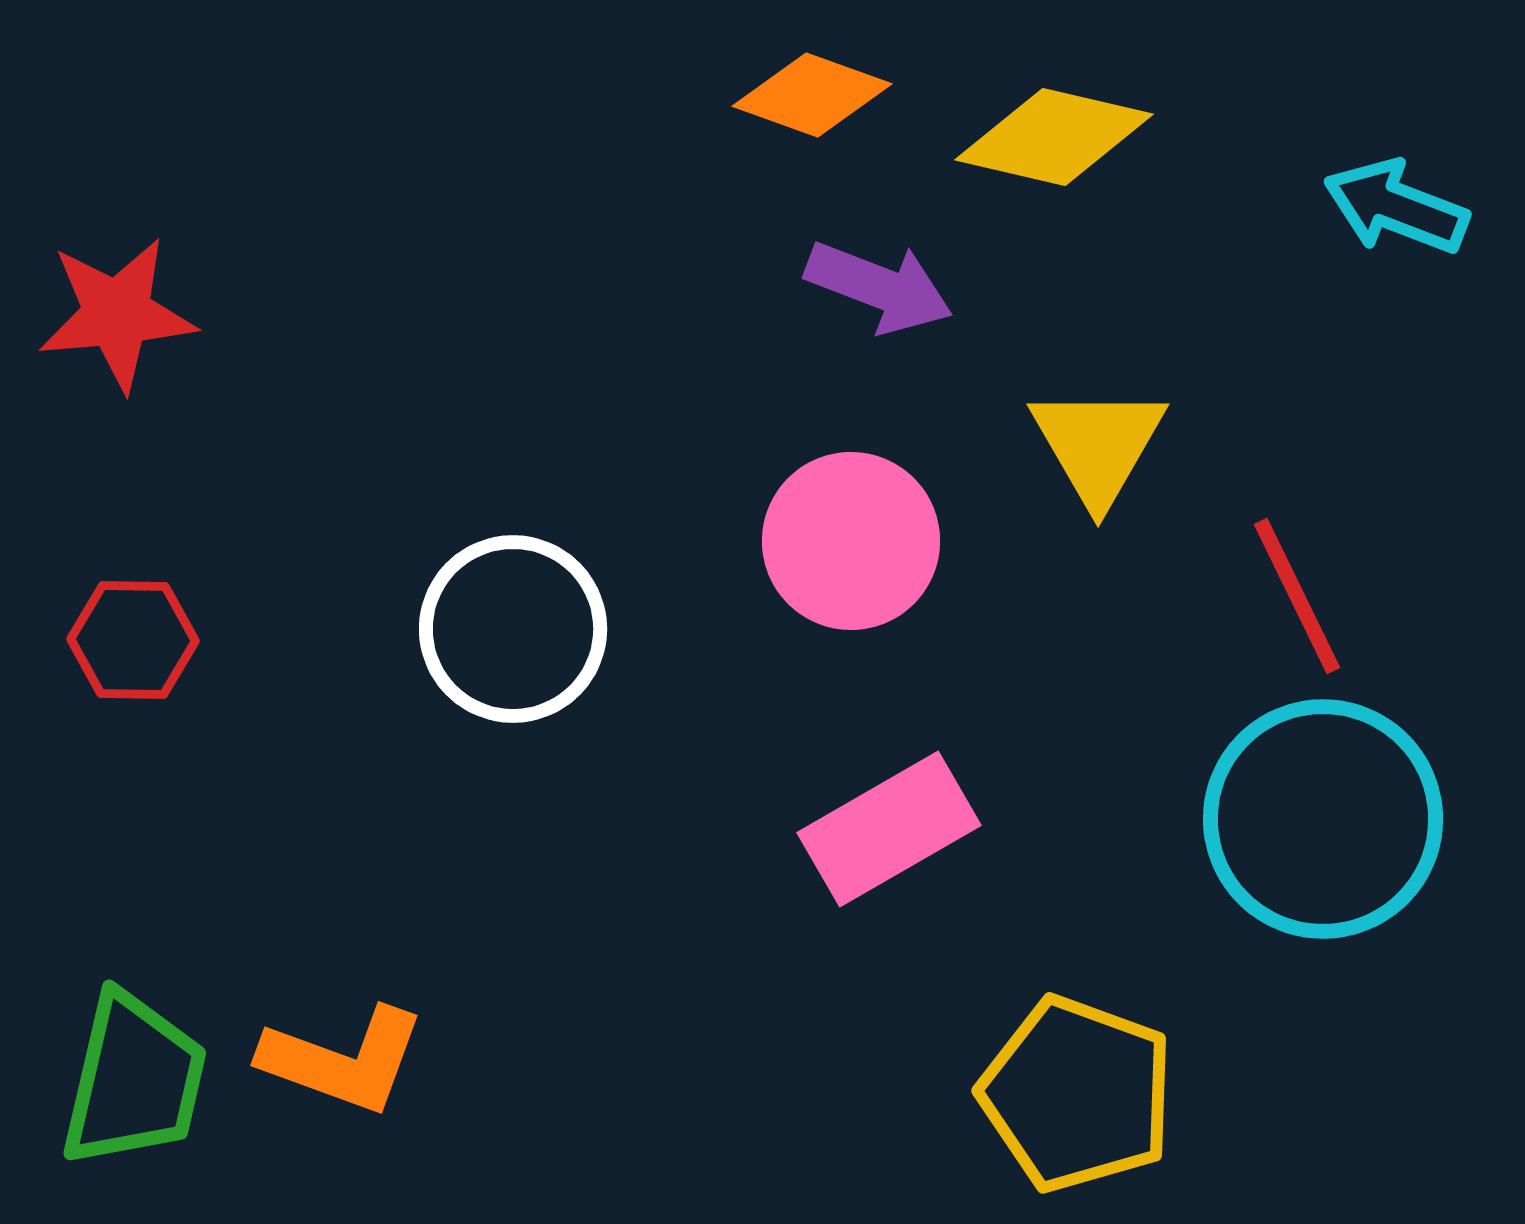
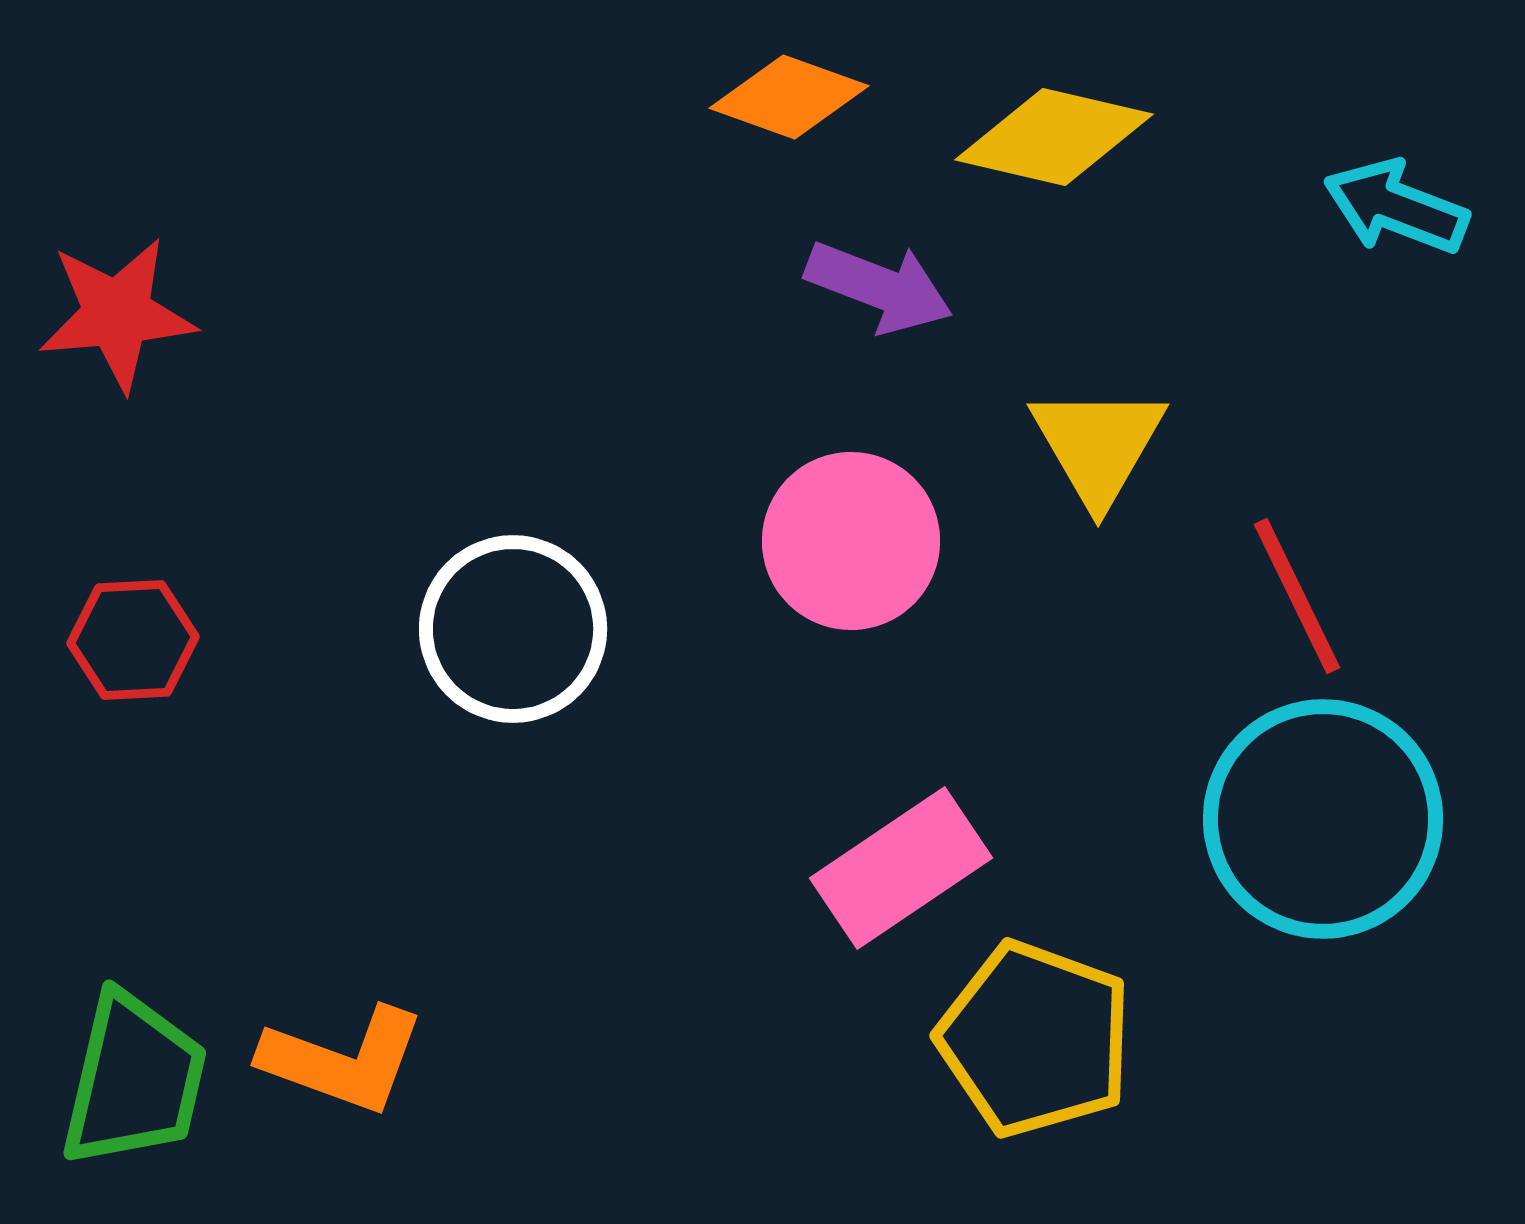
orange diamond: moved 23 px left, 2 px down
red hexagon: rotated 4 degrees counterclockwise
pink rectangle: moved 12 px right, 39 px down; rotated 4 degrees counterclockwise
yellow pentagon: moved 42 px left, 55 px up
